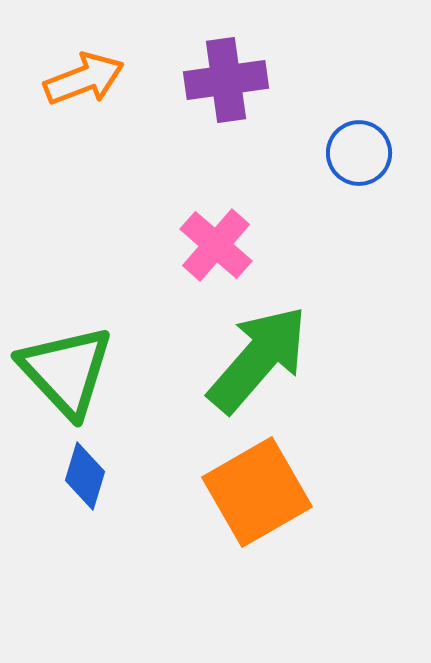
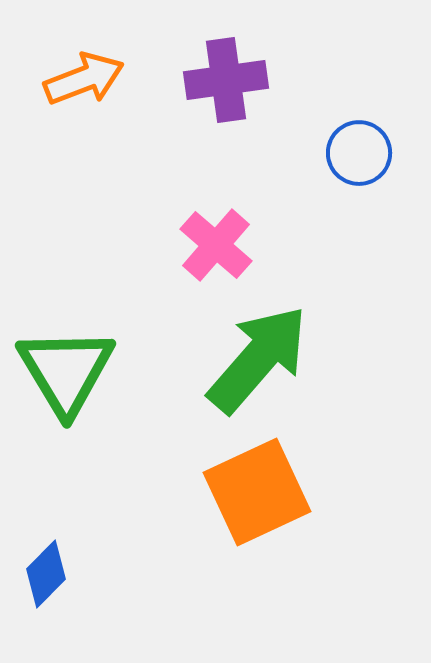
green triangle: rotated 12 degrees clockwise
blue diamond: moved 39 px left, 98 px down; rotated 28 degrees clockwise
orange square: rotated 5 degrees clockwise
